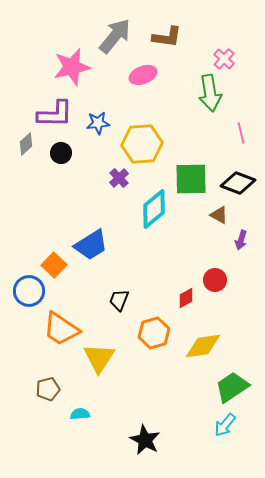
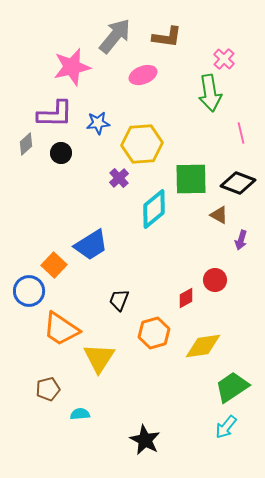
cyan arrow: moved 1 px right, 2 px down
